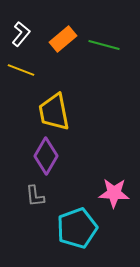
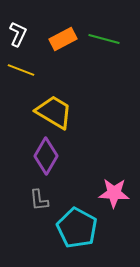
white L-shape: moved 3 px left; rotated 15 degrees counterclockwise
orange rectangle: rotated 12 degrees clockwise
green line: moved 6 px up
yellow trapezoid: rotated 132 degrees clockwise
gray L-shape: moved 4 px right, 4 px down
cyan pentagon: rotated 24 degrees counterclockwise
